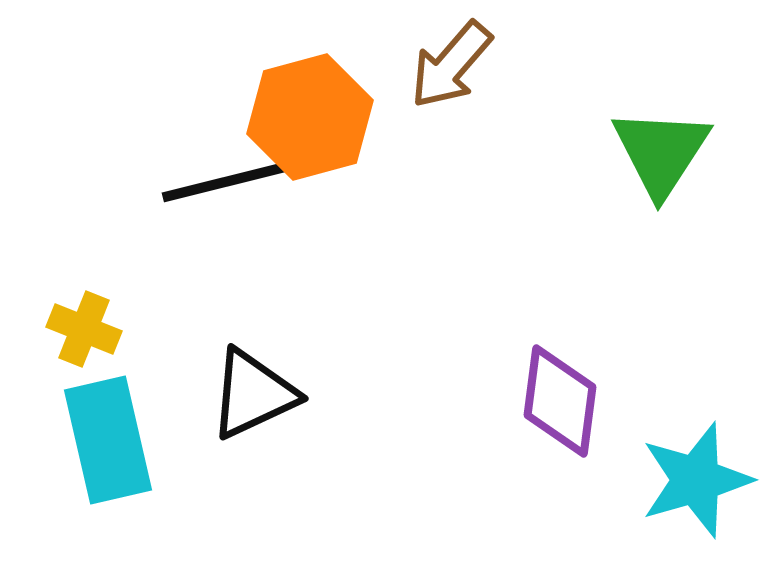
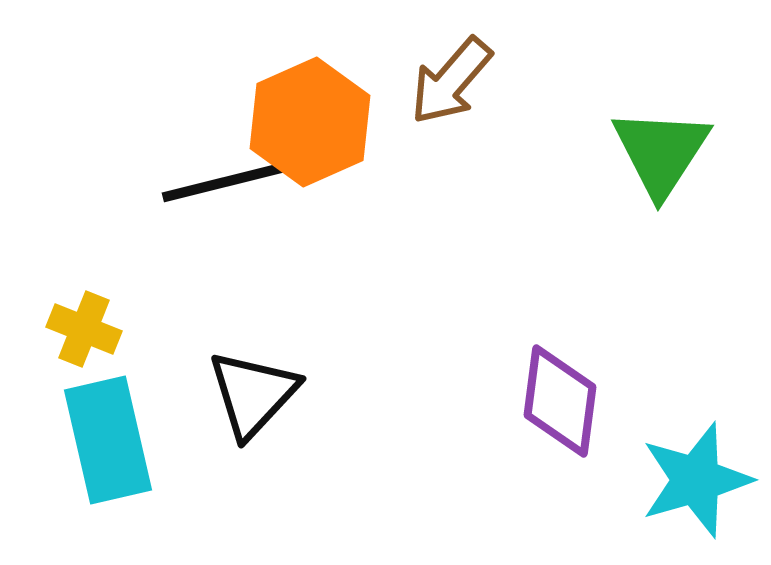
brown arrow: moved 16 px down
orange hexagon: moved 5 px down; rotated 9 degrees counterclockwise
black triangle: rotated 22 degrees counterclockwise
